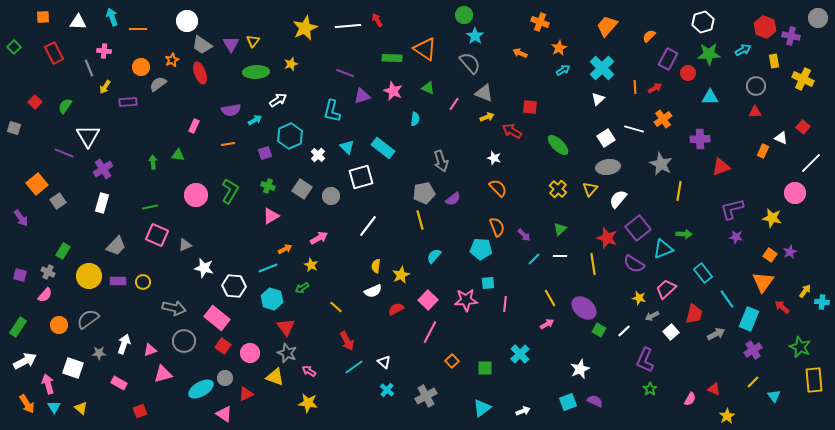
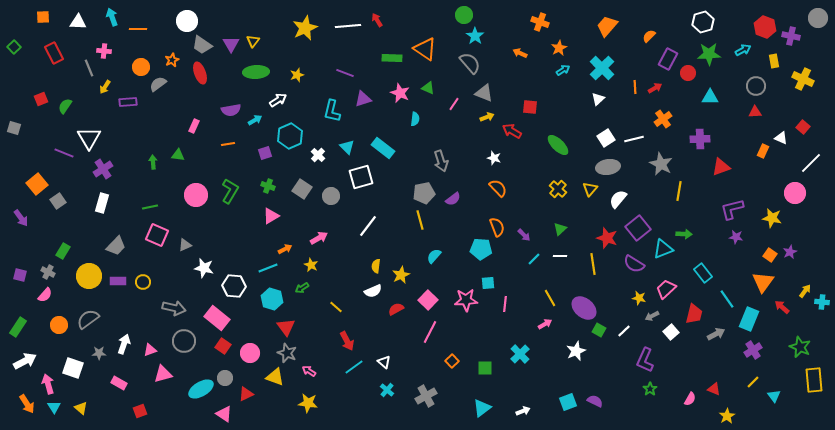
yellow star at (291, 64): moved 6 px right, 11 px down
pink star at (393, 91): moved 7 px right, 2 px down
purple triangle at (362, 96): moved 1 px right, 3 px down
red square at (35, 102): moved 6 px right, 3 px up; rotated 24 degrees clockwise
white line at (634, 129): moved 10 px down; rotated 30 degrees counterclockwise
white triangle at (88, 136): moved 1 px right, 2 px down
pink arrow at (547, 324): moved 2 px left
white star at (580, 369): moved 4 px left, 18 px up
